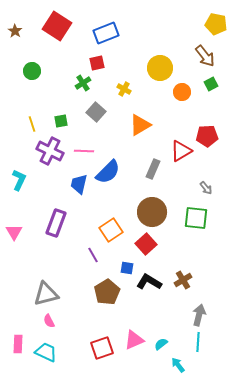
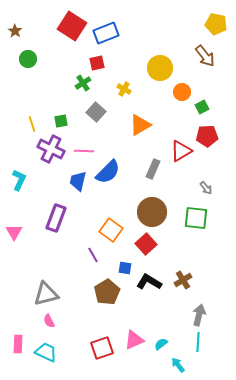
red square at (57, 26): moved 15 px right
green circle at (32, 71): moved 4 px left, 12 px up
green square at (211, 84): moved 9 px left, 23 px down
purple cross at (50, 151): moved 1 px right, 2 px up
blue trapezoid at (79, 184): moved 1 px left, 3 px up
purple rectangle at (56, 223): moved 5 px up
orange square at (111, 230): rotated 20 degrees counterclockwise
blue square at (127, 268): moved 2 px left
